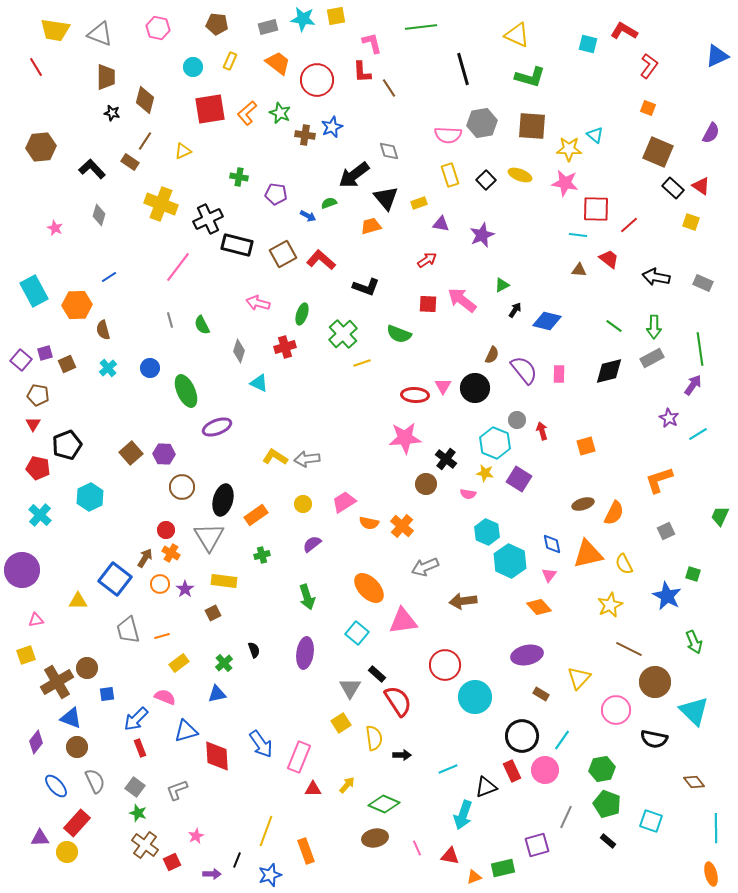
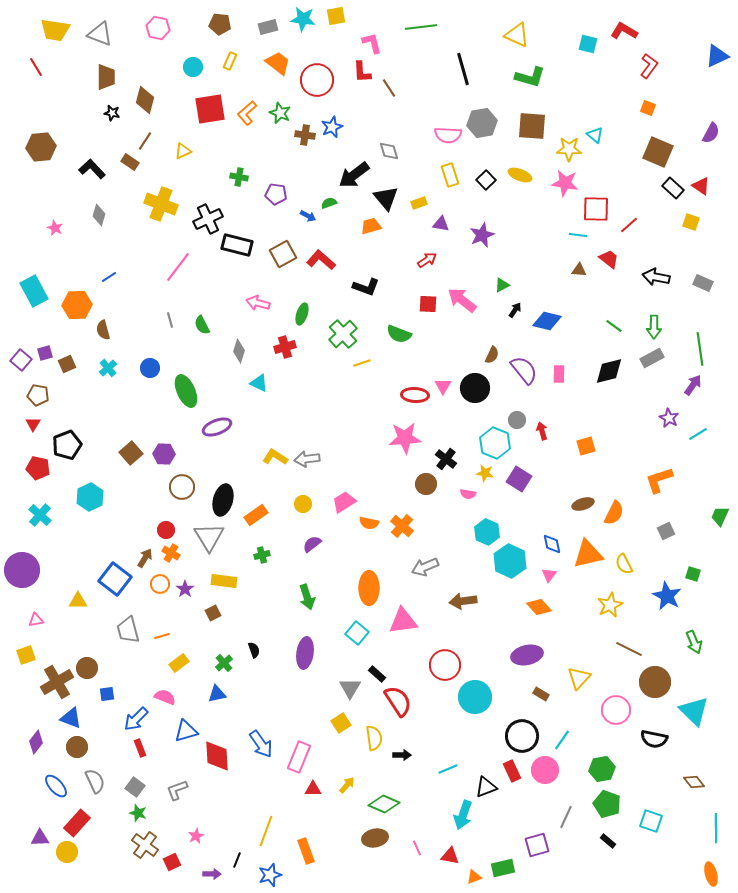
brown pentagon at (217, 24): moved 3 px right
orange ellipse at (369, 588): rotated 44 degrees clockwise
